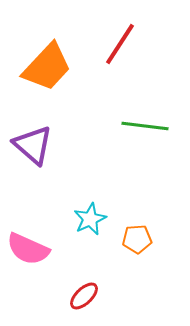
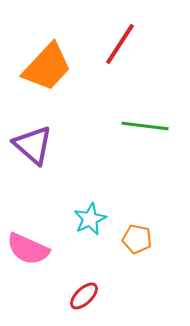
orange pentagon: rotated 16 degrees clockwise
